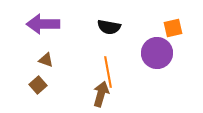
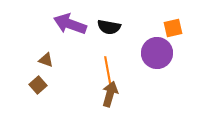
purple arrow: moved 27 px right; rotated 20 degrees clockwise
brown arrow: moved 9 px right
